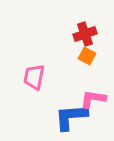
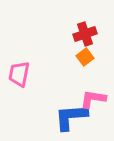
orange square: moved 2 px left, 1 px down; rotated 24 degrees clockwise
pink trapezoid: moved 15 px left, 3 px up
